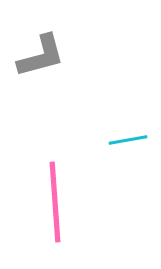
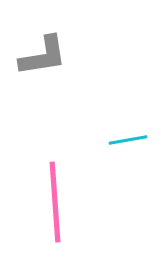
gray L-shape: moved 2 px right; rotated 6 degrees clockwise
